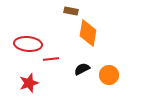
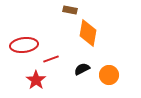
brown rectangle: moved 1 px left, 1 px up
red ellipse: moved 4 px left, 1 px down; rotated 12 degrees counterclockwise
red line: rotated 14 degrees counterclockwise
red star: moved 7 px right, 3 px up; rotated 18 degrees counterclockwise
